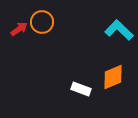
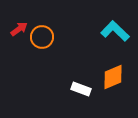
orange circle: moved 15 px down
cyan L-shape: moved 4 px left, 1 px down
